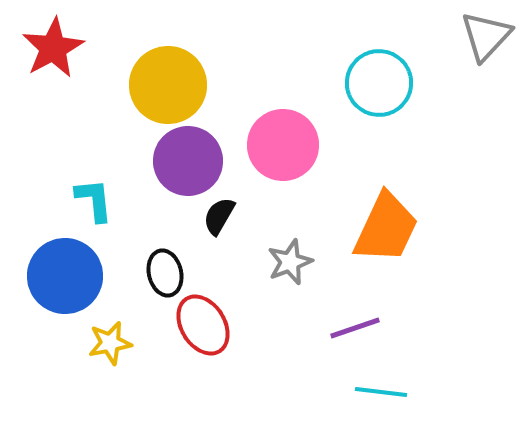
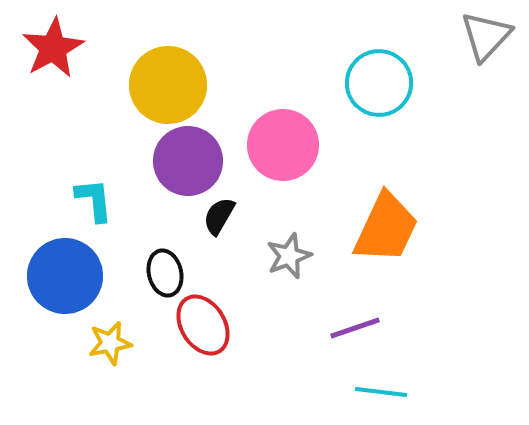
gray star: moved 1 px left, 6 px up
